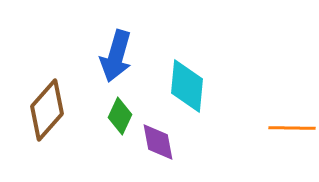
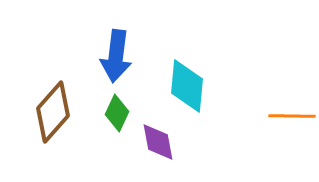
blue arrow: rotated 9 degrees counterclockwise
brown diamond: moved 6 px right, 2 px down
green diamond: moved 3 px left, 3 px up
orange line: moved 12 px up
